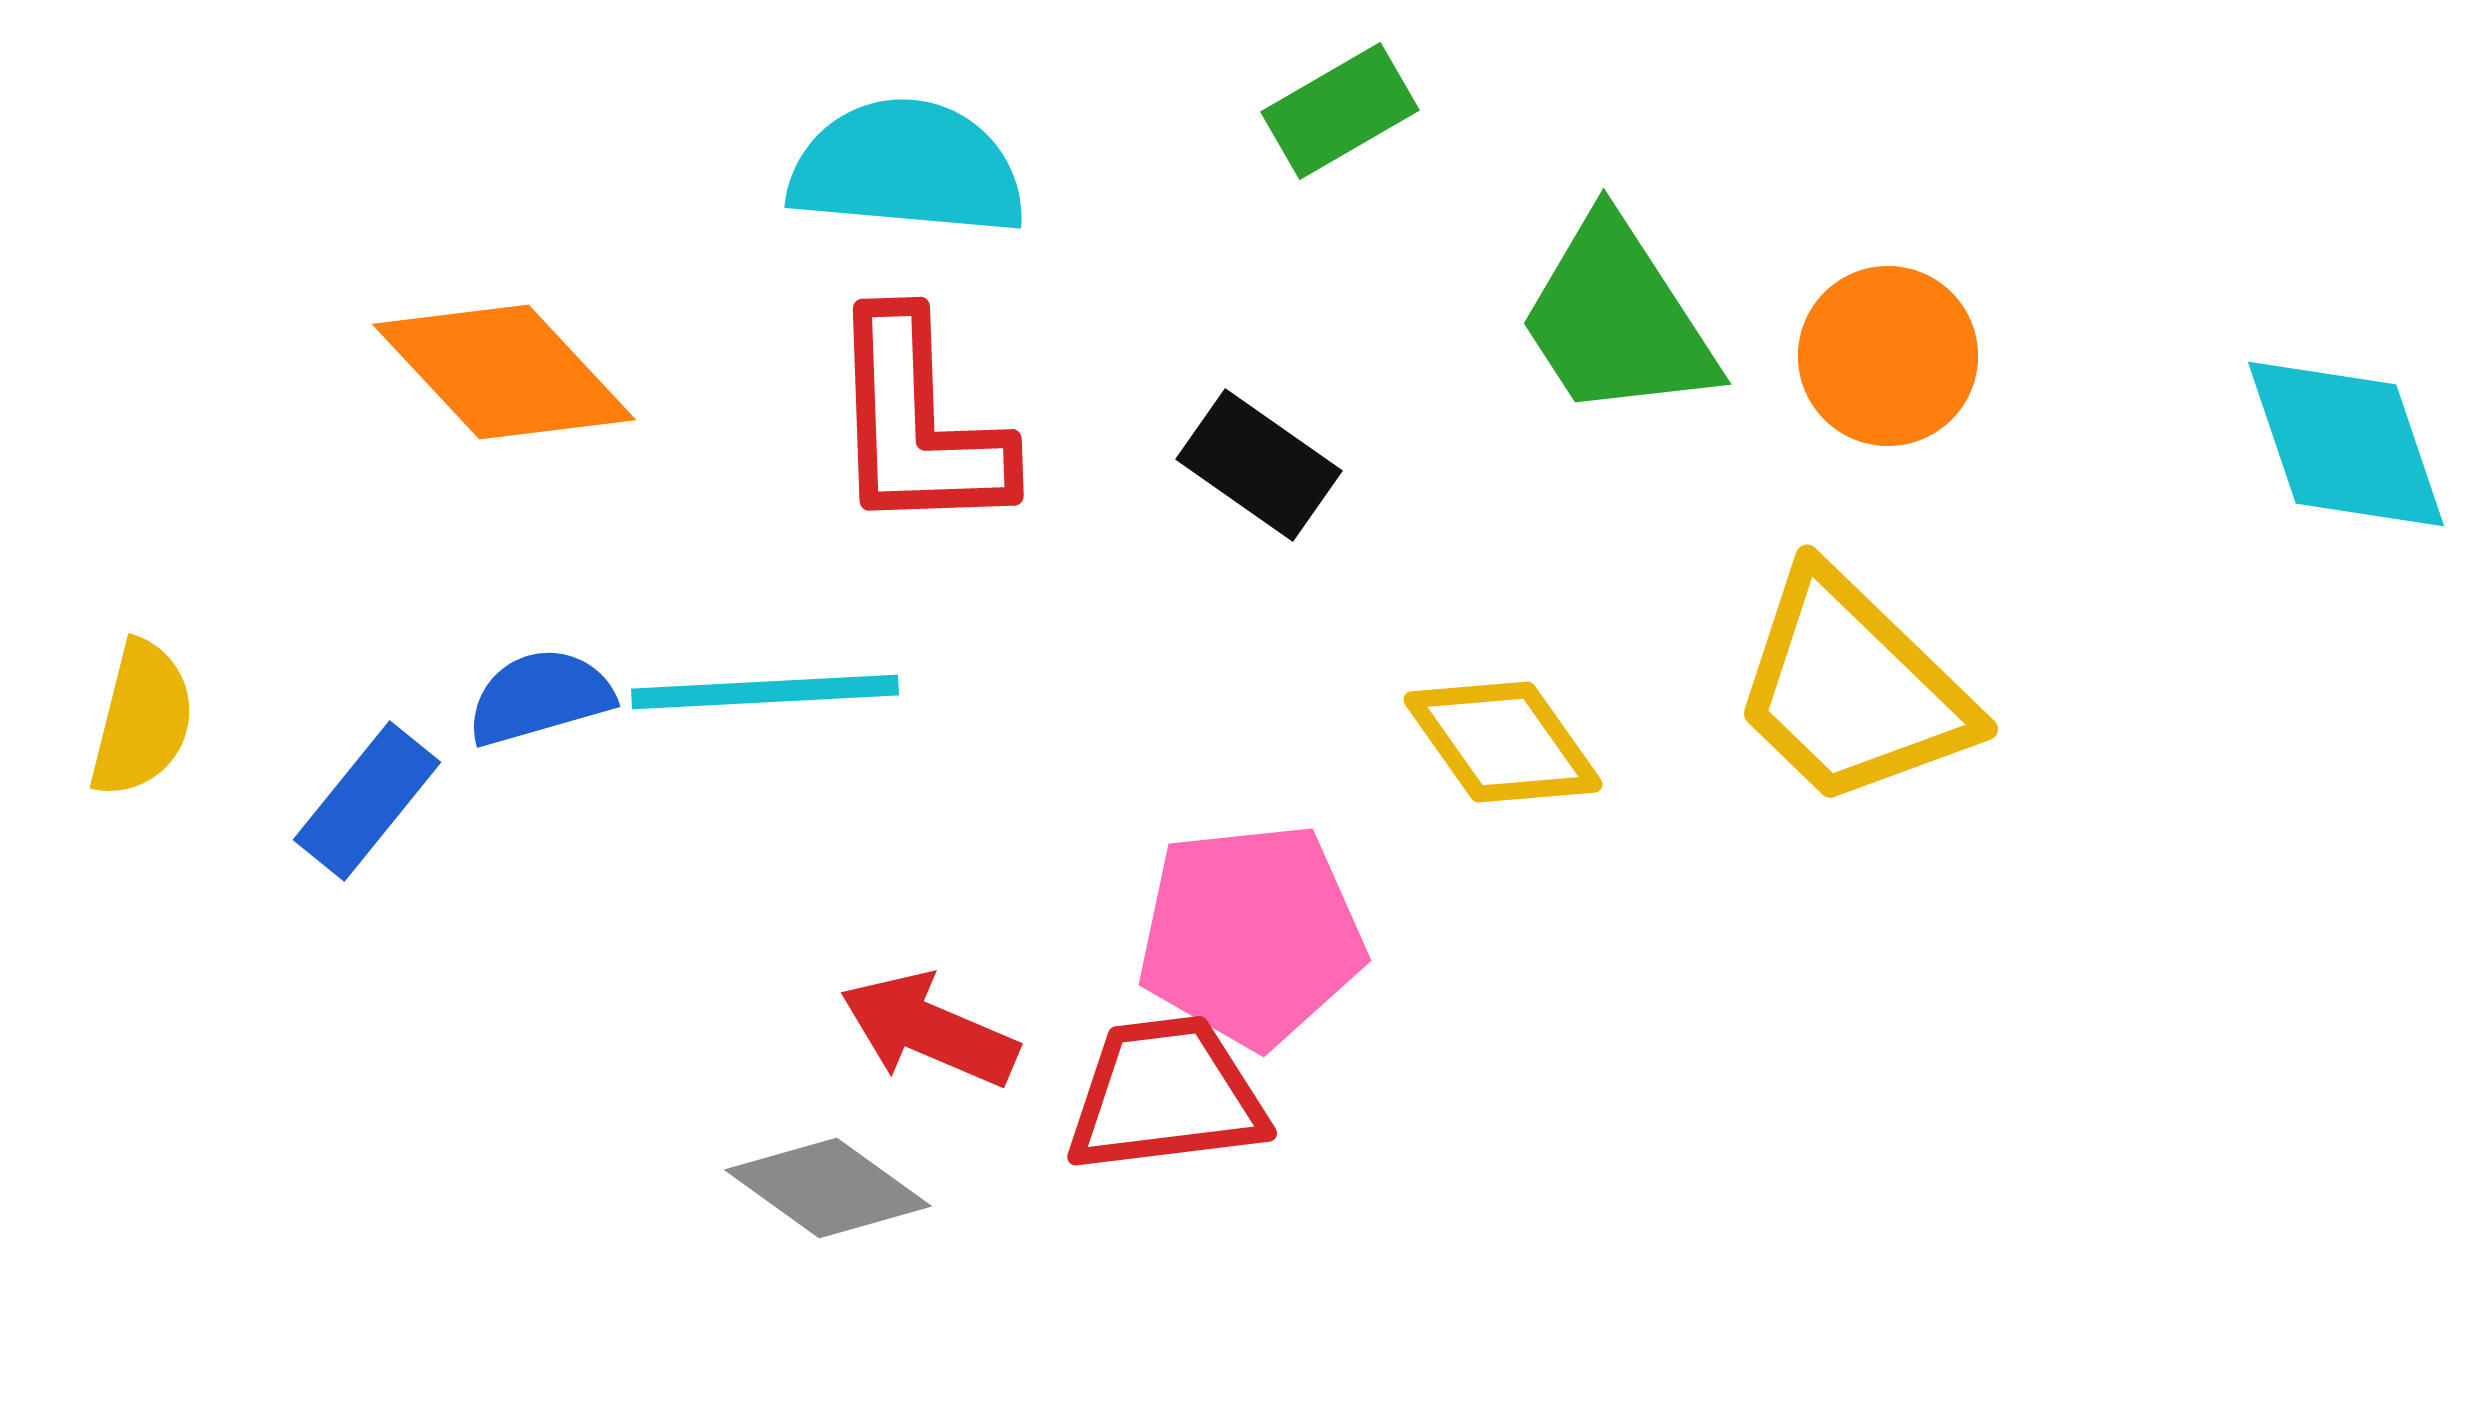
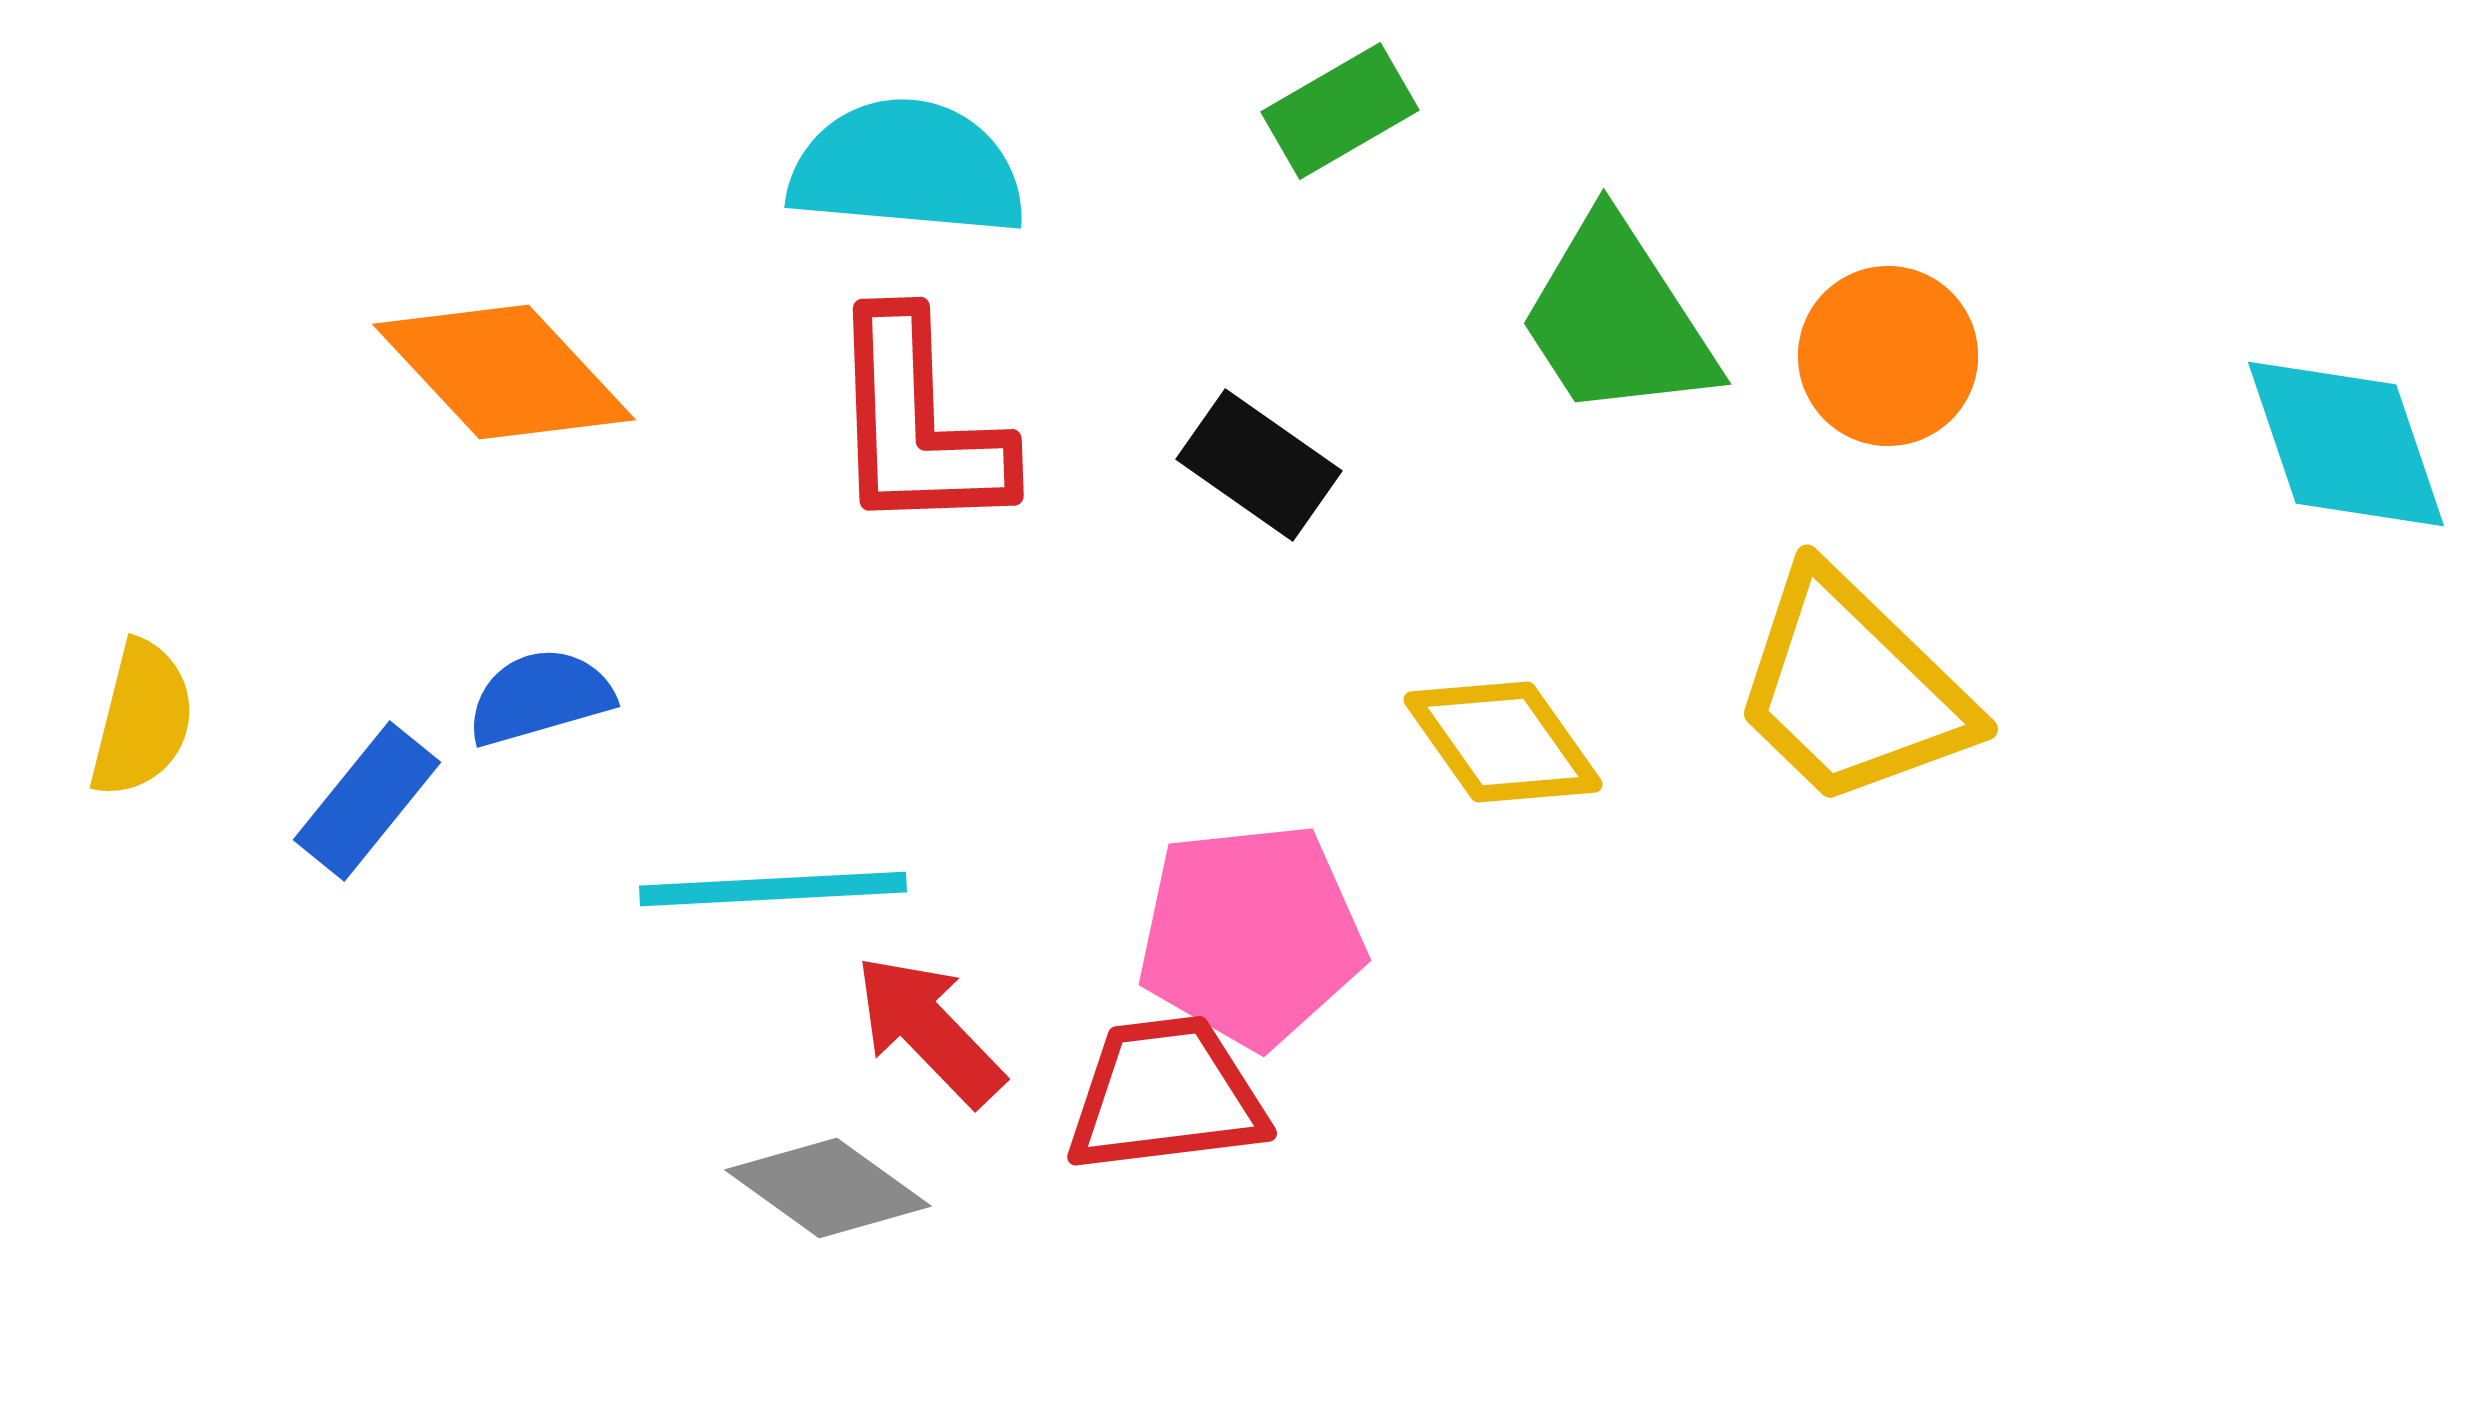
cyan line: moved 8 px right, 197 px down
red arrow: rotated 23 degrees clockwise
